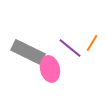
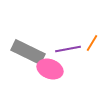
purple line: moved 2 px left, 1 px down; rotated 50 degrees counterclockwise
pink ellipse: rotated 55 degrees counterclockwise
